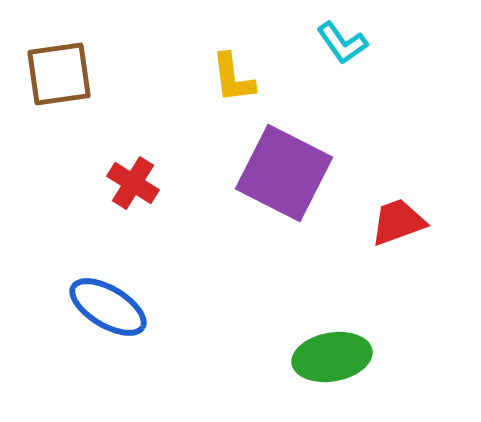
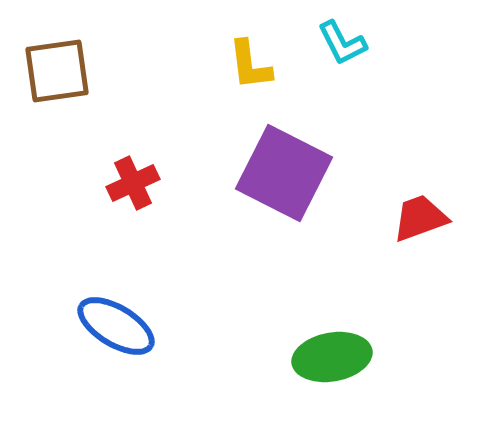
cyan L-shape: rotated 8 degrees clockwise
brown square: moved 2 px left, 3 px up
yellow L-shape: moved 17 px right, 13 px up
red cross: rotated 33 degrees clockwise
red trapezoid: moved 22 px right, 4 px up
blue ellipse: moved 8 px right, 19 px down
